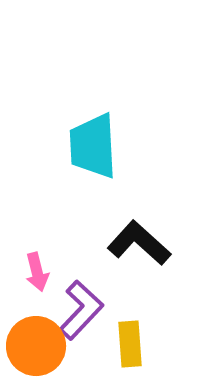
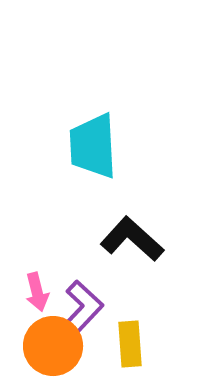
black L-shape: moved 7 px left, 4 px up
pink arrow: moved 20 px down
orange circle: moved 17 px right
